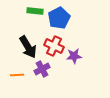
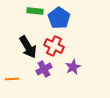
blue pentagon: rotated 10 degrees counterclockwise
purple star: moved 1 px left, 11 px down; rotated 21 degrees counterclockwise
purple cross: moved 2 px right
orange line: moved 5 px left, 4 px down
